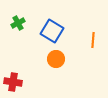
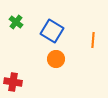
green cross: moved 2 px left, 1 px up; rotated 24 degrees counterclockwise
